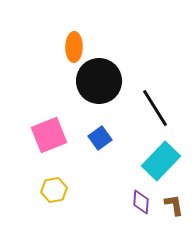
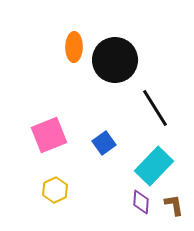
black circle: moved 16 px right, 21 px up
blue square: moved 4 px right, 5 px down
cyan rectangle: moved 7 px left, 5 px down
yellow hexagon: moved 1 px right; rotated 15 degrees counterclockwise
